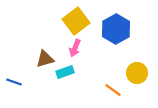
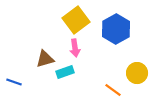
yellow square: moved 1 px up
pink arrow: rotated 30 degrees counterclockwise
